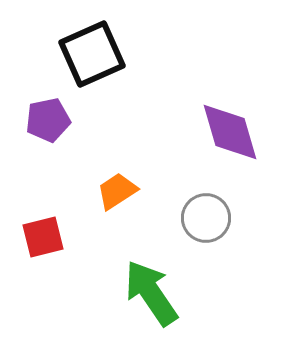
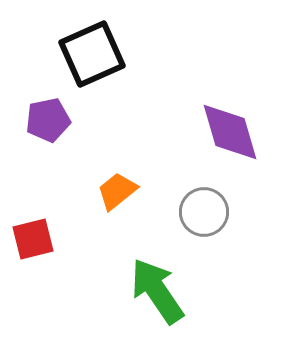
orange trapezoid: rotated 6 degrees counterclockwise
gray circle: moved 2 px left, 6 px up
red square: moved 10 px left, 2 px down
green arrow: moved 6 px right, 2 px up
